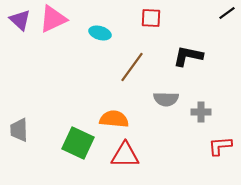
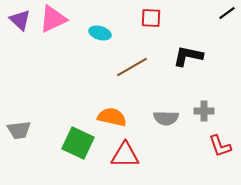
brown line: rotated 24 degrees clockwise
gray semicircle: moved 19 px down
gray cross: moved 3 px right, 1 px up
orange semicircle: moved 2 px left, 2 px up; rotated 8 degrees clockwise
gray trapezoid: rotated 95 degrees counterclockwise
red L-shape: rotated 105 degrees counterclockwise
